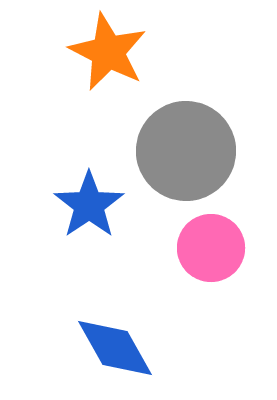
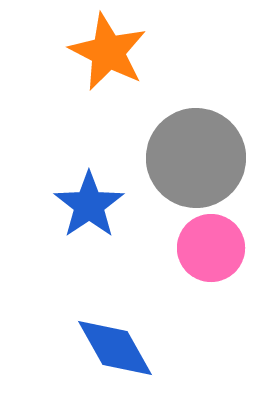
gray circle: moved 10 px right, 7 px down
